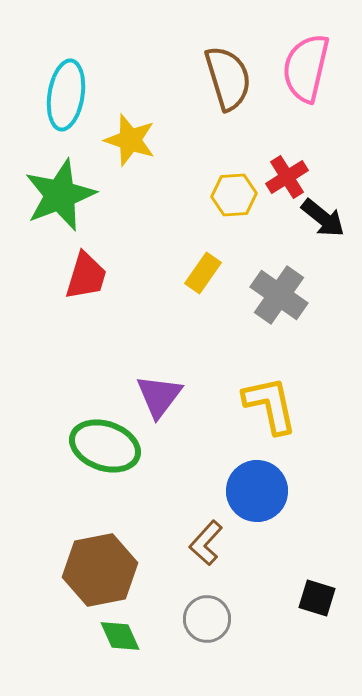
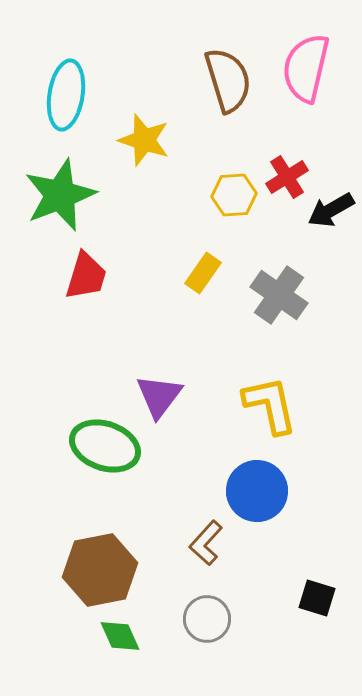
brown semicircle: moved 2 px down
yellow star: moved 14 px right
black arrow: moved 8 px right, 8 px up; rotated 111 degrees clockwise
